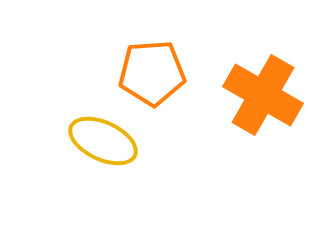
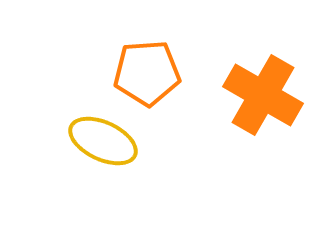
orange pentagon: moved 5 px left
